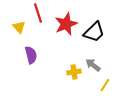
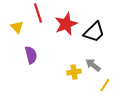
yellow triangle: moved 2 px left
